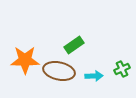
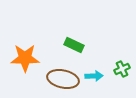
green rectangle: rotated 60 degrees clockwise
orange star: moved 2 px up
brown ellipse: moved 4 px right, 8 px down
